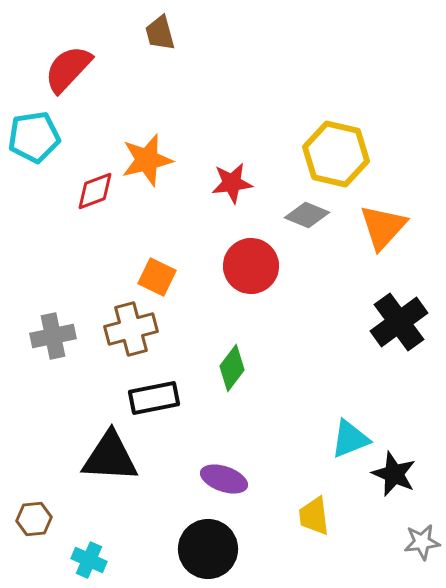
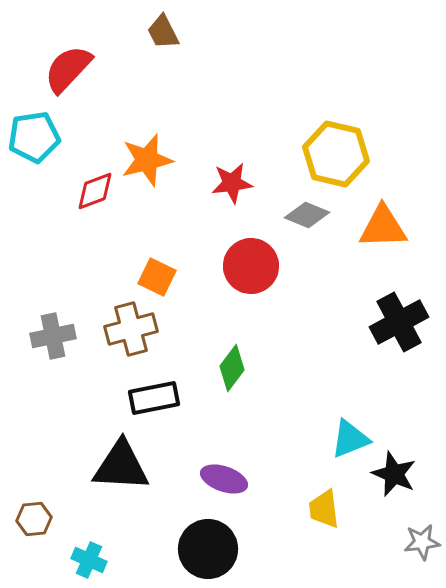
brown trapezoid: moved 3 px right, 1 px up; rotated 12 degrees counterclockwise
orange triangle: rotated 46 degrees clockwise
black cross: rotated 8 degrees clockwise
black triangle: moved 11 px right, 9 px down
yellow trapezoid: moved 10 px right, 7 px up
